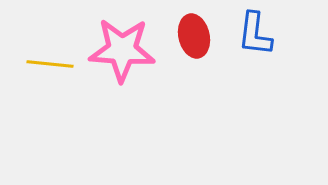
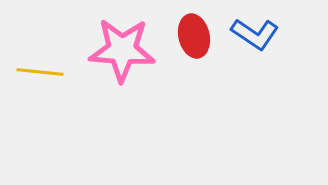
blue L-shape: rotated 63 degrees counterclockwise
yellow line: moved 10 px left, 8 px down
